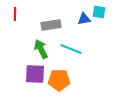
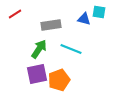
red line: rotated 56 degrees clockwise
blue triangle: rotated 24 degrees clockwise
green arrow: moved 2 px left; rotated 60 degrees clockwise
purple square: moved 2 px right; rotated 15 degrees counterclockwise
orange pentagon: rotated 20 degrees counterclockwise
